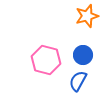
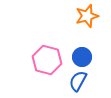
blue circle: moved 1 px left, 2 px down
pink hexagon: moved 1 px right
